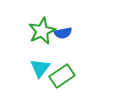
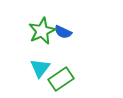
blue semicircle: moved 1 px up; rotated 36 degrees clockwise
green rectangle: moved 1 px left, 3 px down
